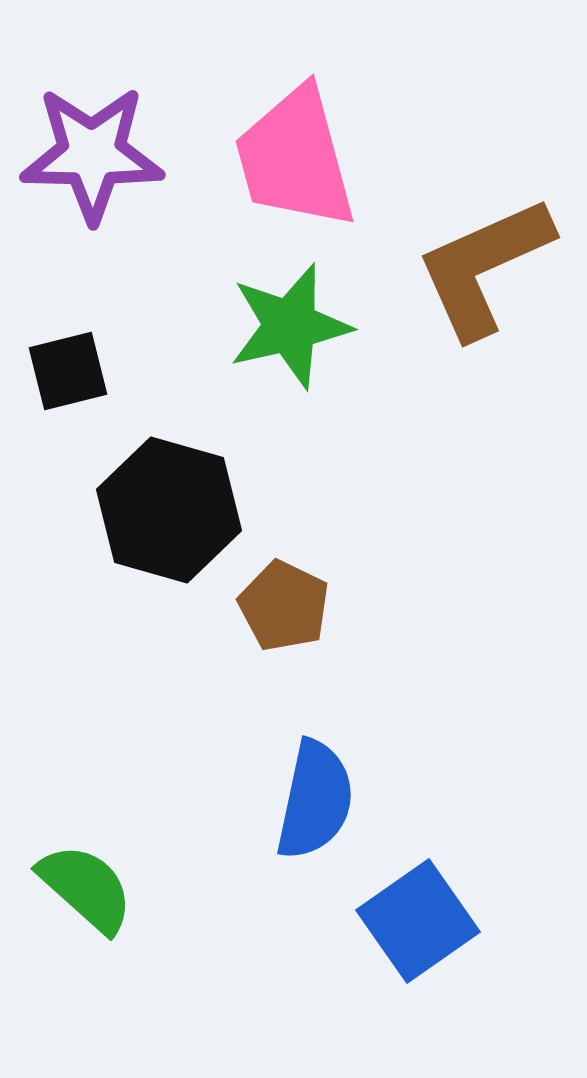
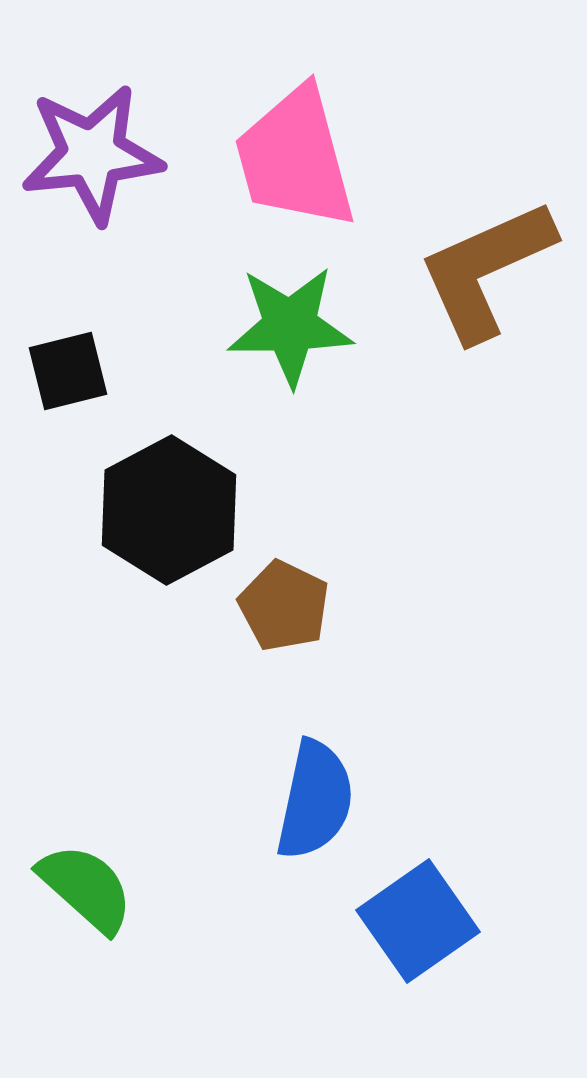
purple star: rotated 7 degrees counterclockwise
brown L-shape: moved 2 px right, 3 px down
green star: rotated 12 degrees clockwise
black hexagon: rotated 16 degrees clockwise
